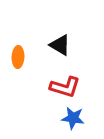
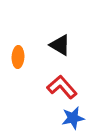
red L-shape: moved 3 px left; rotated 148 degrees counterclockwise
blue star: rotated 20 degrees counterclockwise
